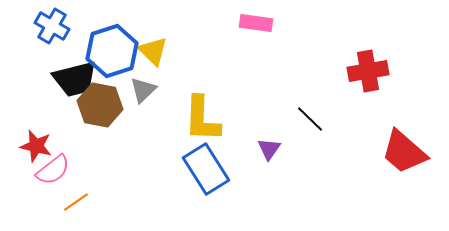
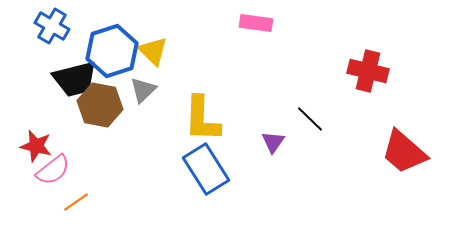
red cross: rotated 24 degrees clockwise
purple triangle: moved 4 px right, 7 px up
